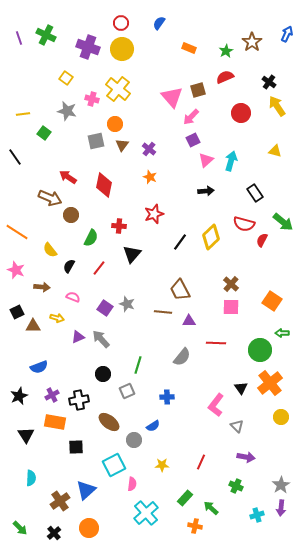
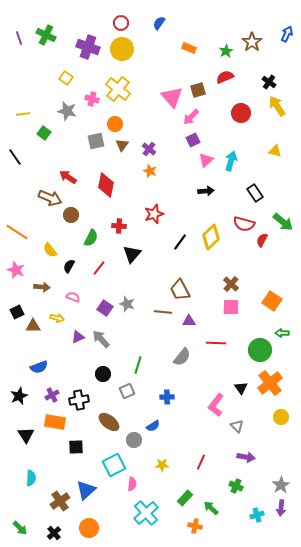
orange star at (150, 177): moved 6 px up
red diamond at (104, 185): moved 2 px right
